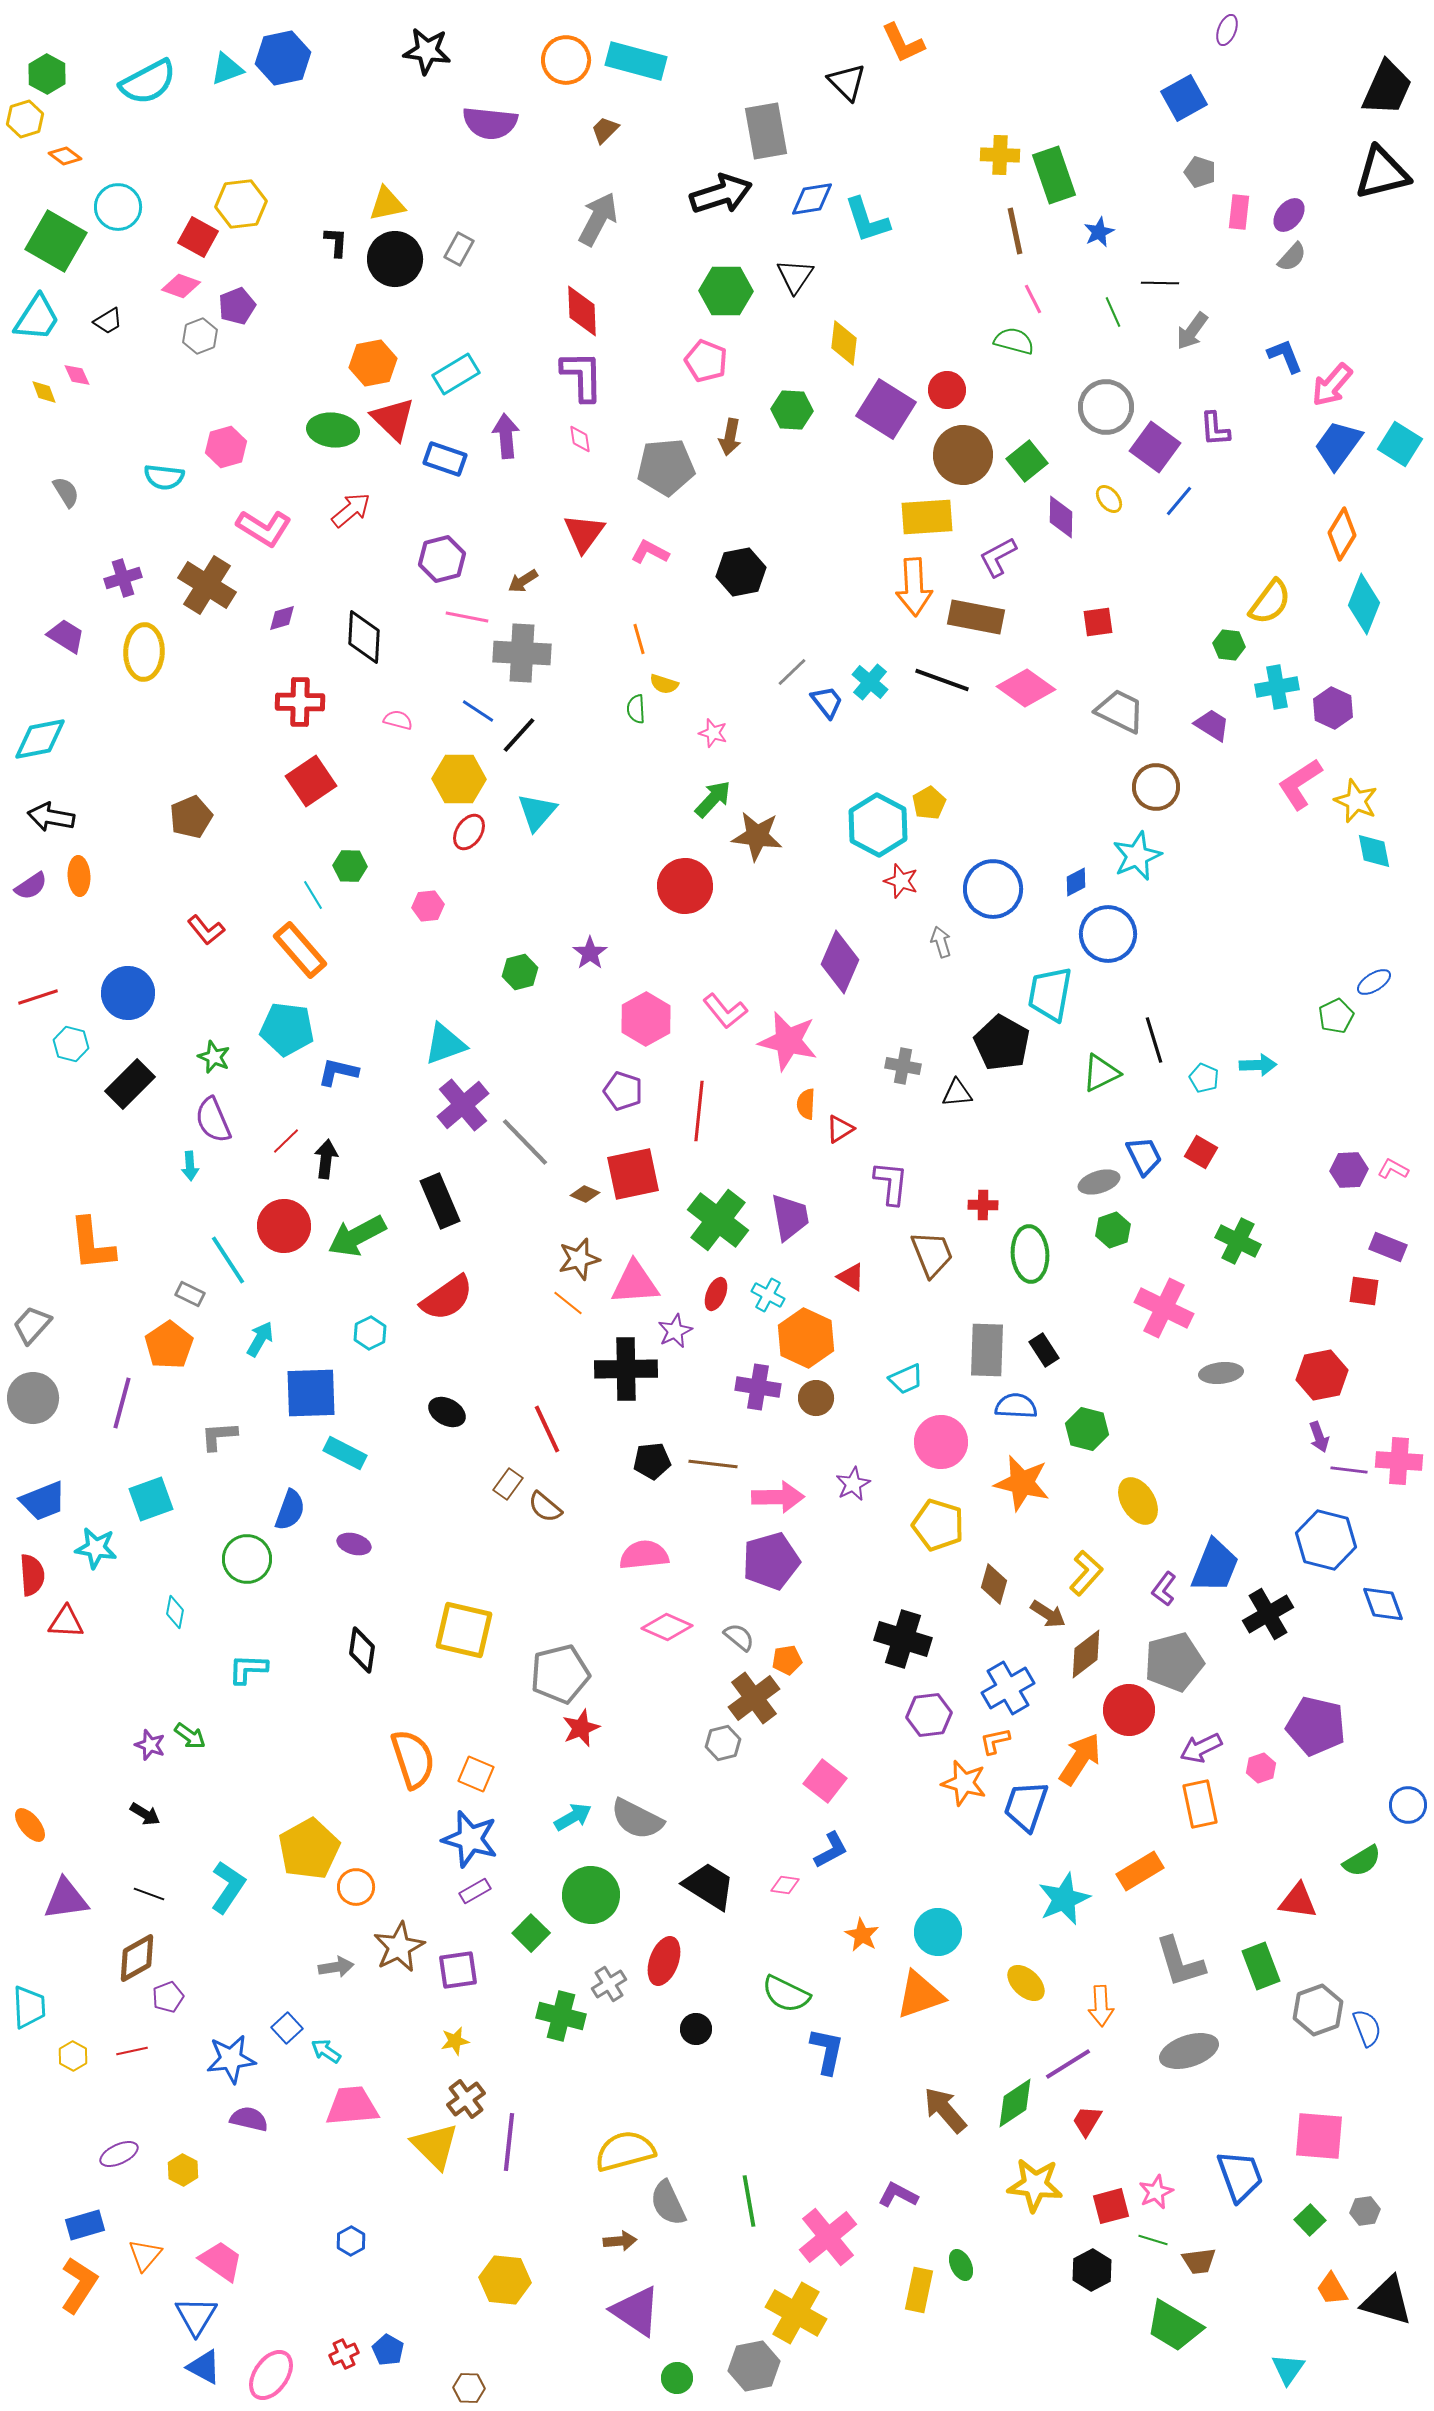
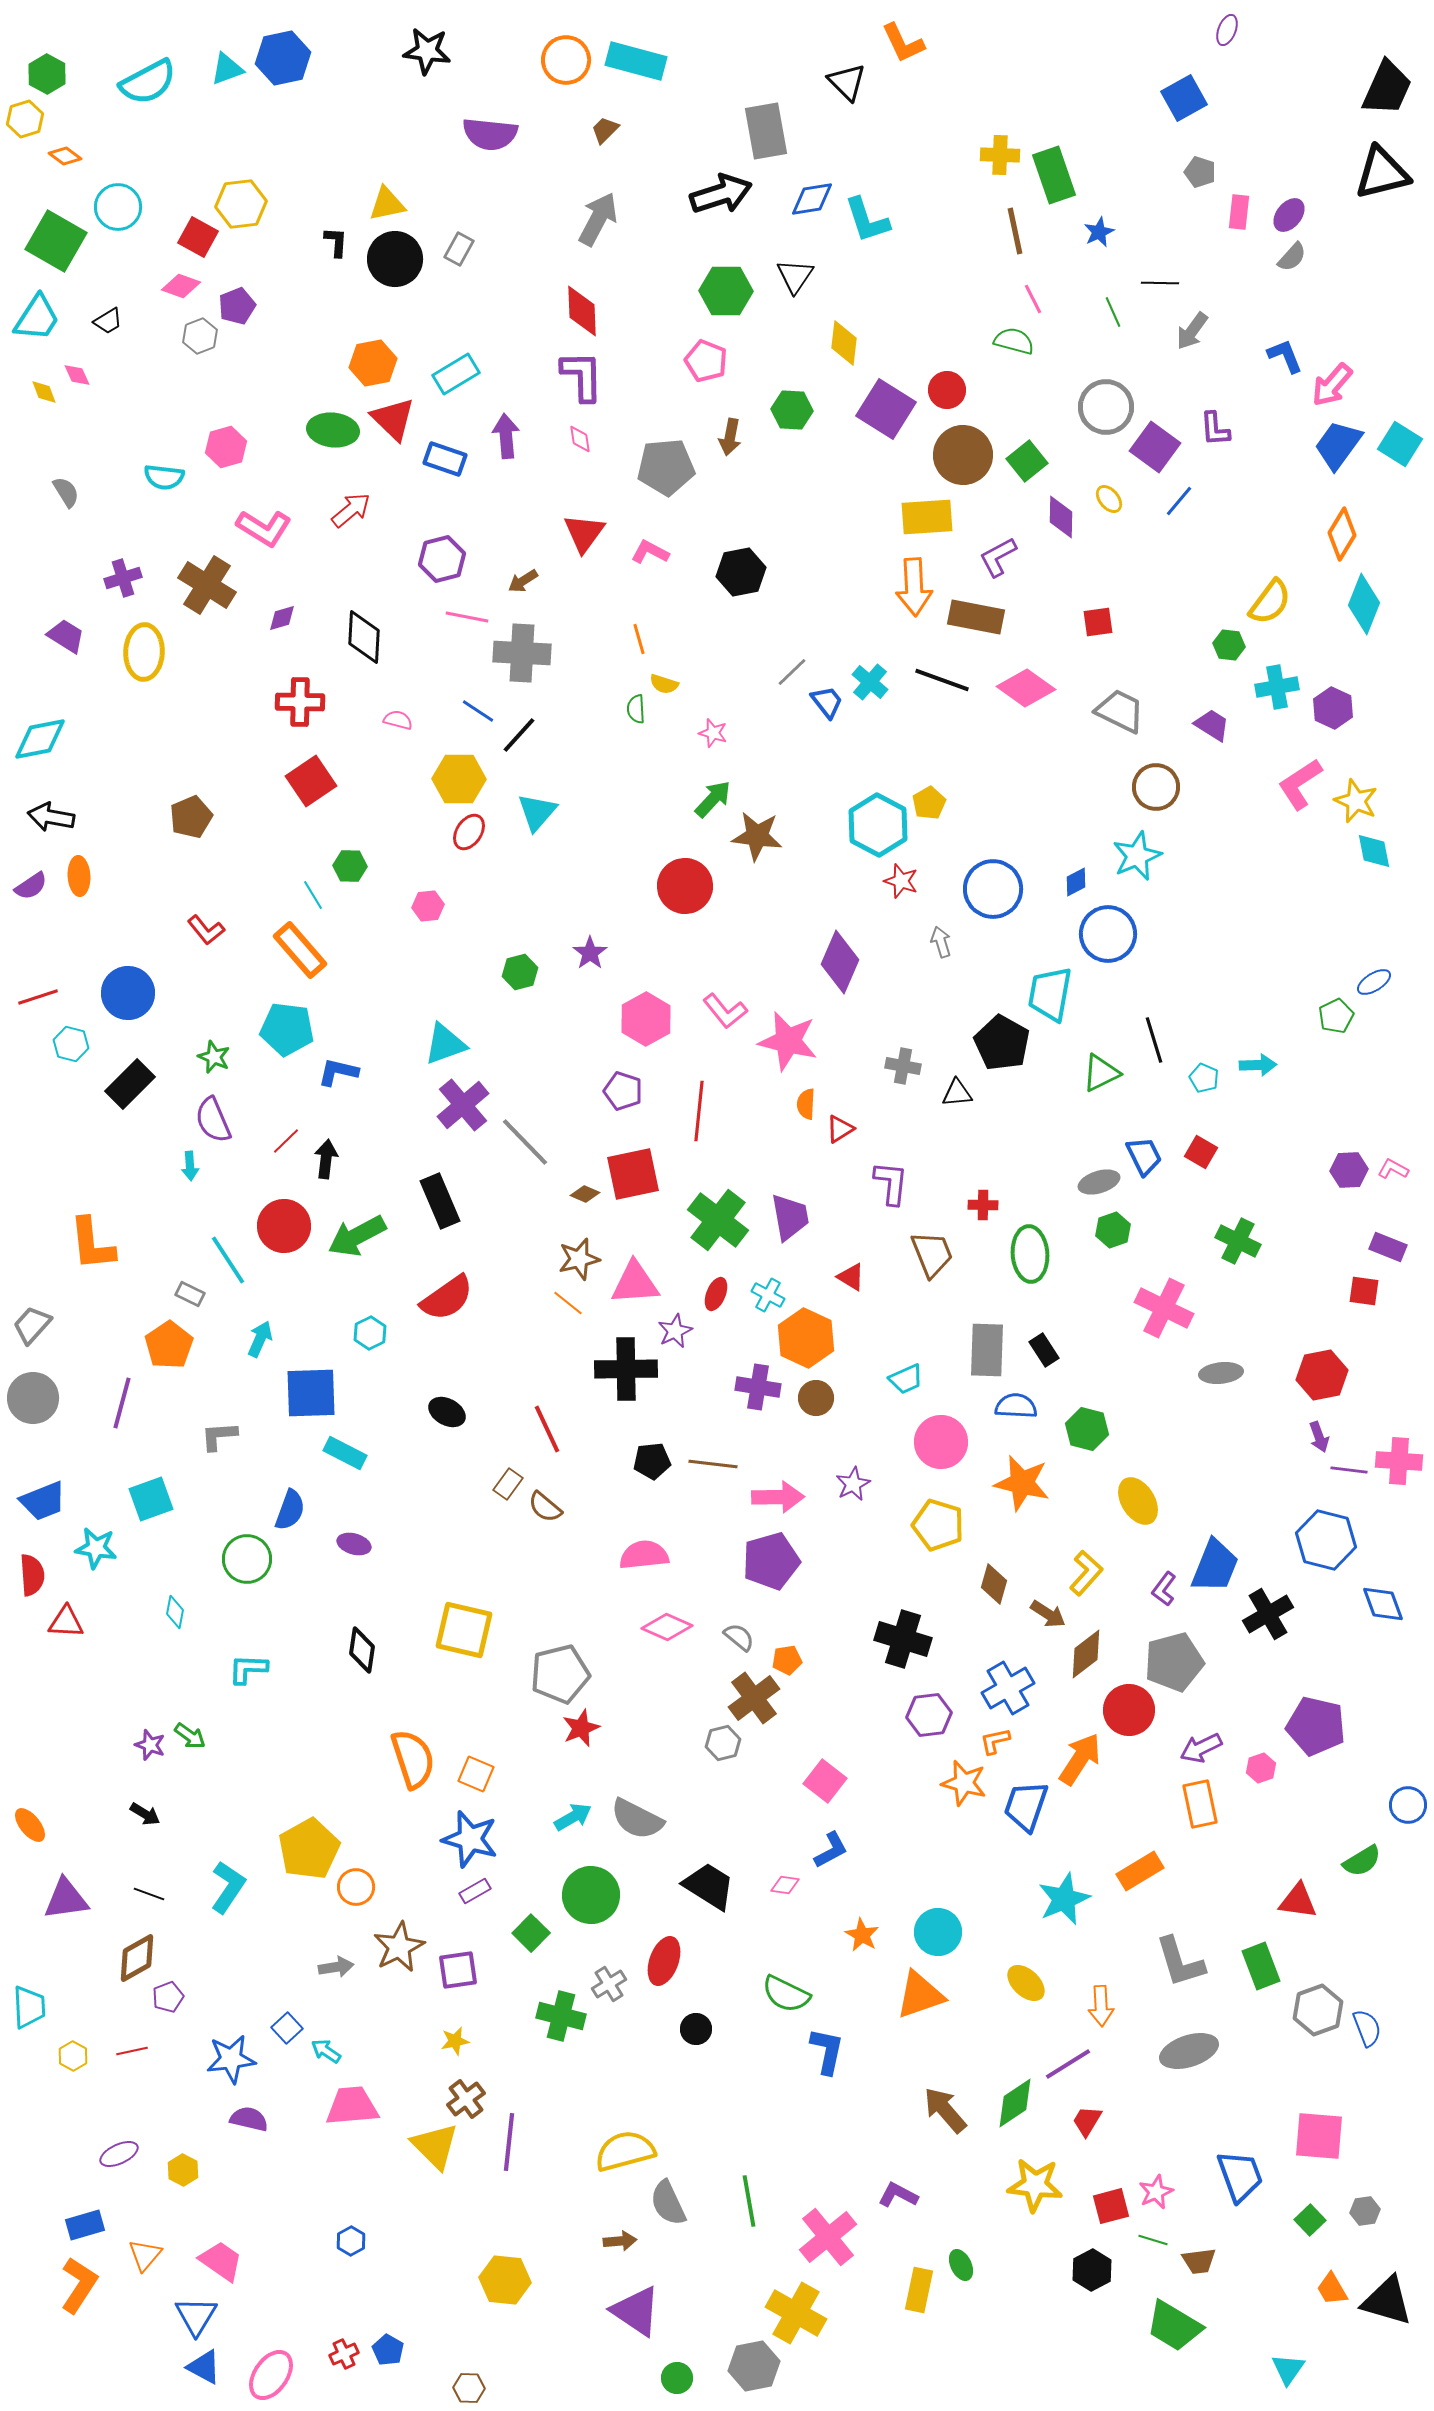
purple semicircle at (490, 123): moved 11 px down
cyan arrow at (260, 1339): rotated 6 degrees counterclockwise
